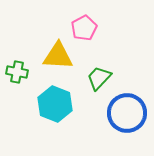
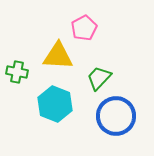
blue circle: moved 11 px left, 3 px down
